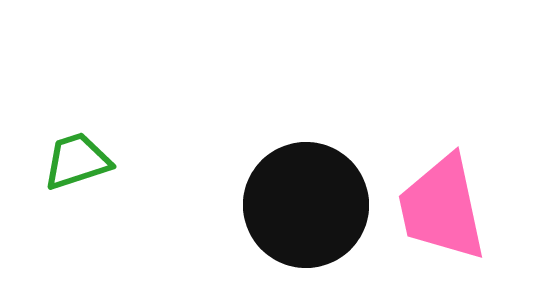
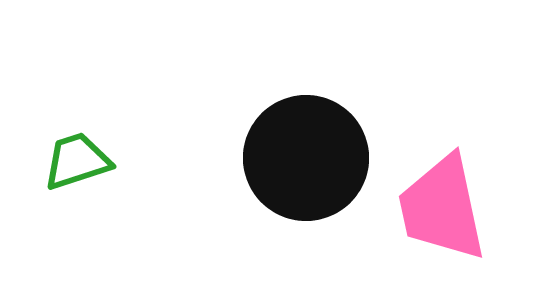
black circle: moved 47 px up
